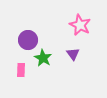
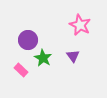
purple triangle: moved 2 px down
pink rectangle: rotated 48 degrees counterclockwise
